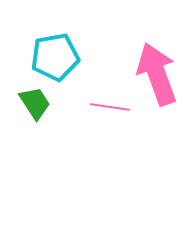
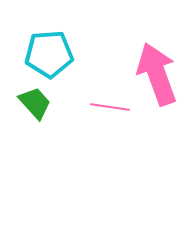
cyan pentagon: moved 6 px left, 3 px up; rotated 6 degrees clockwise
green trapezoid: rotated 9 degrees counterclockwise
